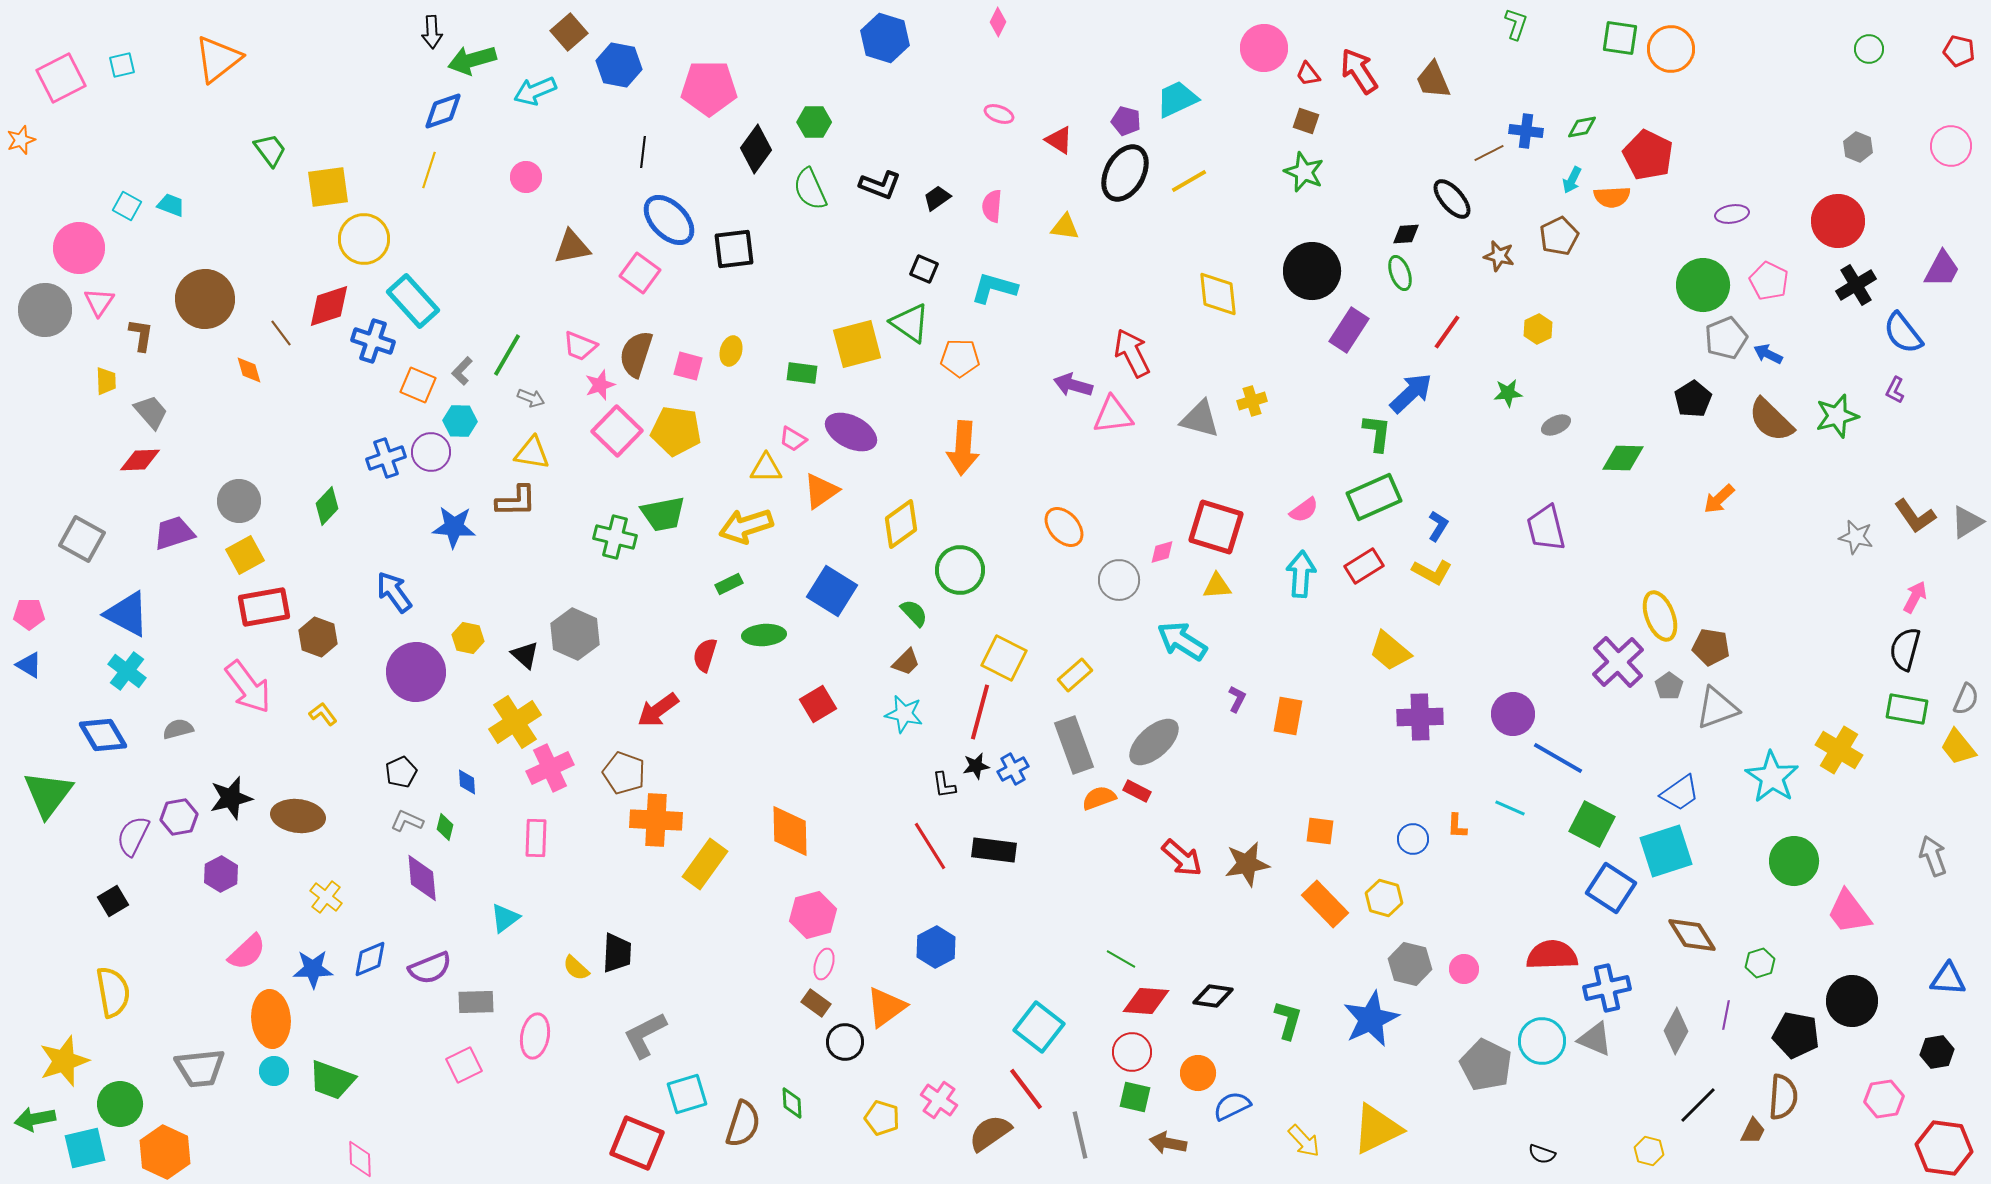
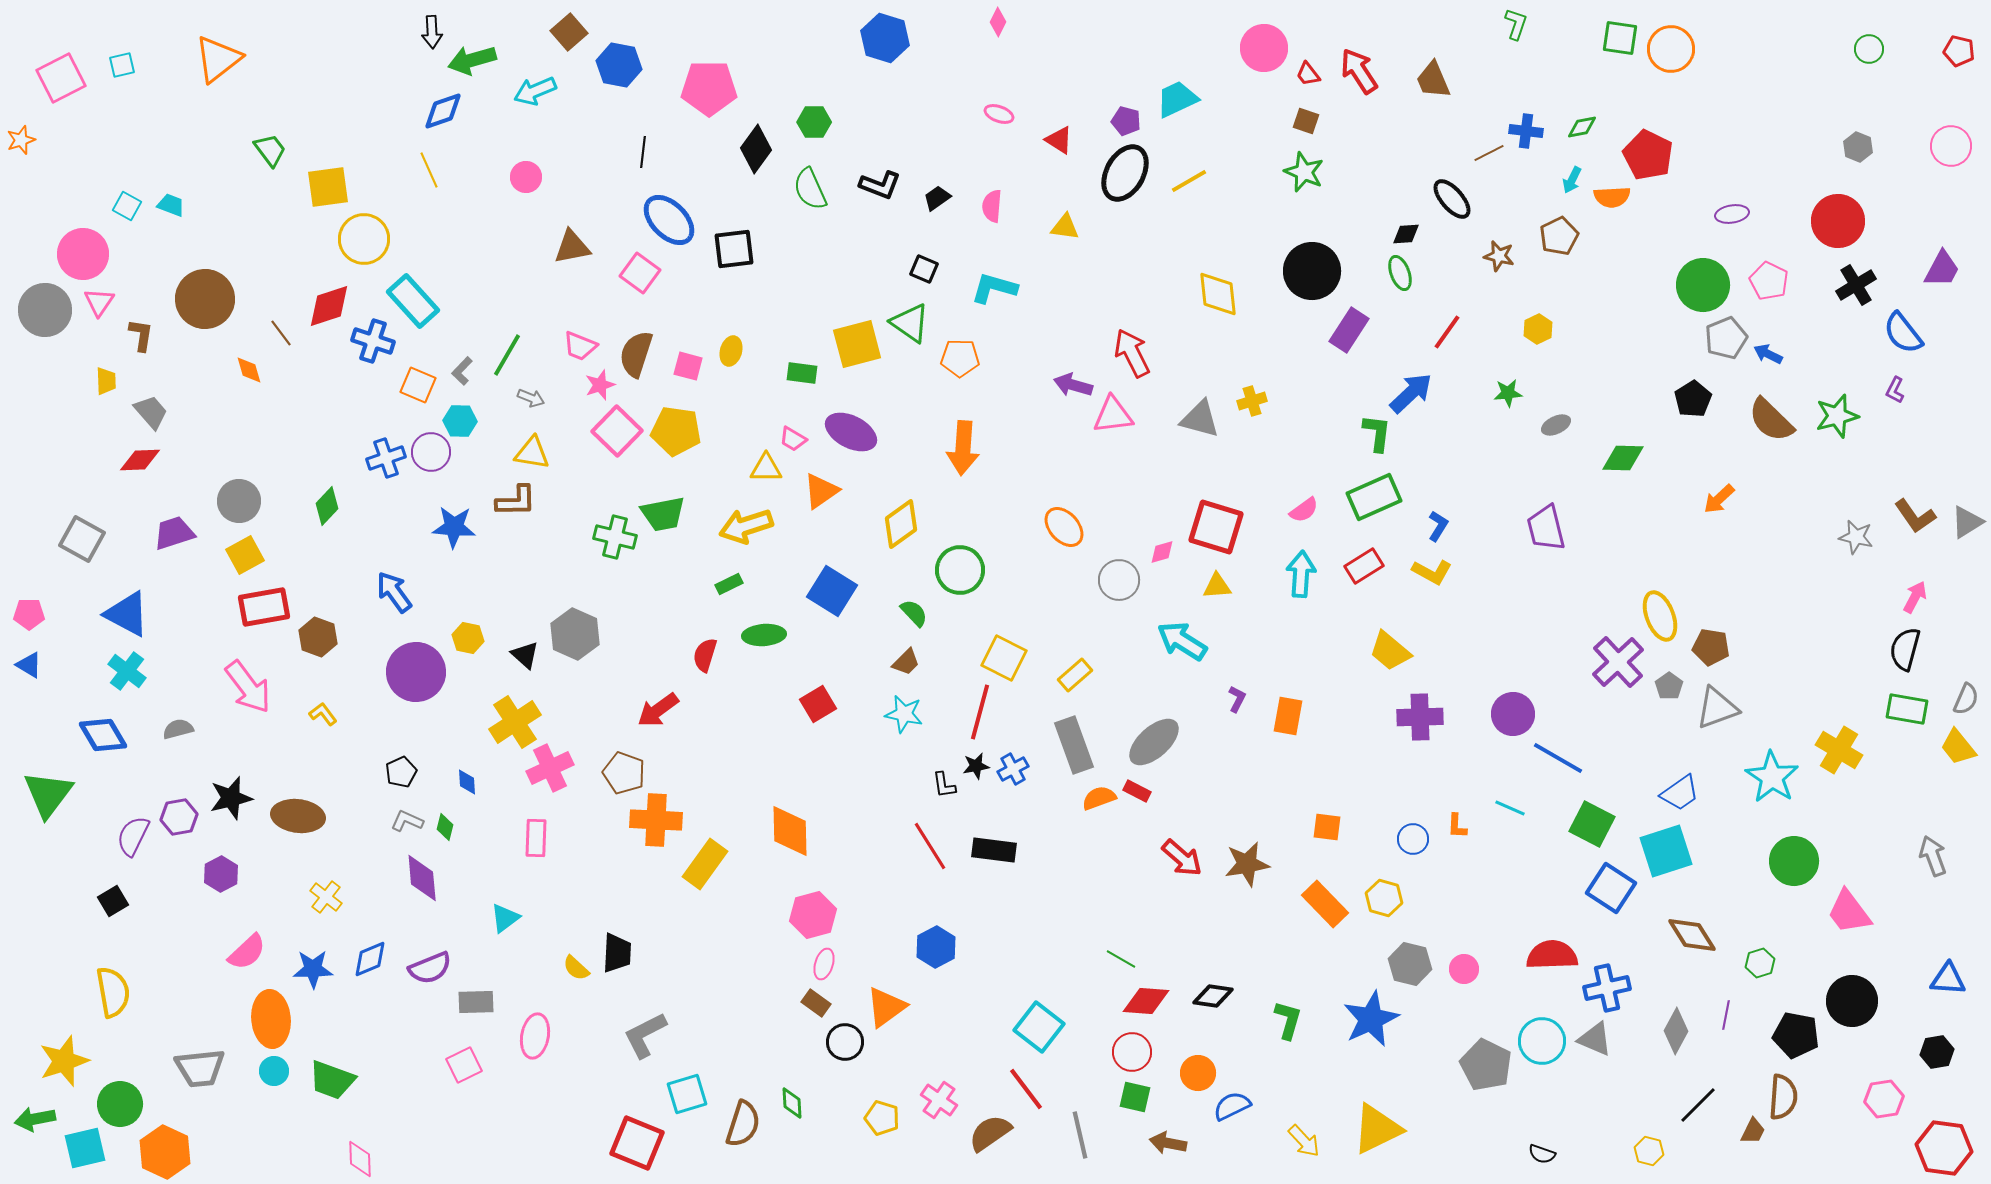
yellow line at (429, 170): rotated 42 degrees counterclockwise
pink circle at (79, 248): moved 4 px right, 6 px down
orange square at (1320, 831): moved 7 px right, 4 px up
